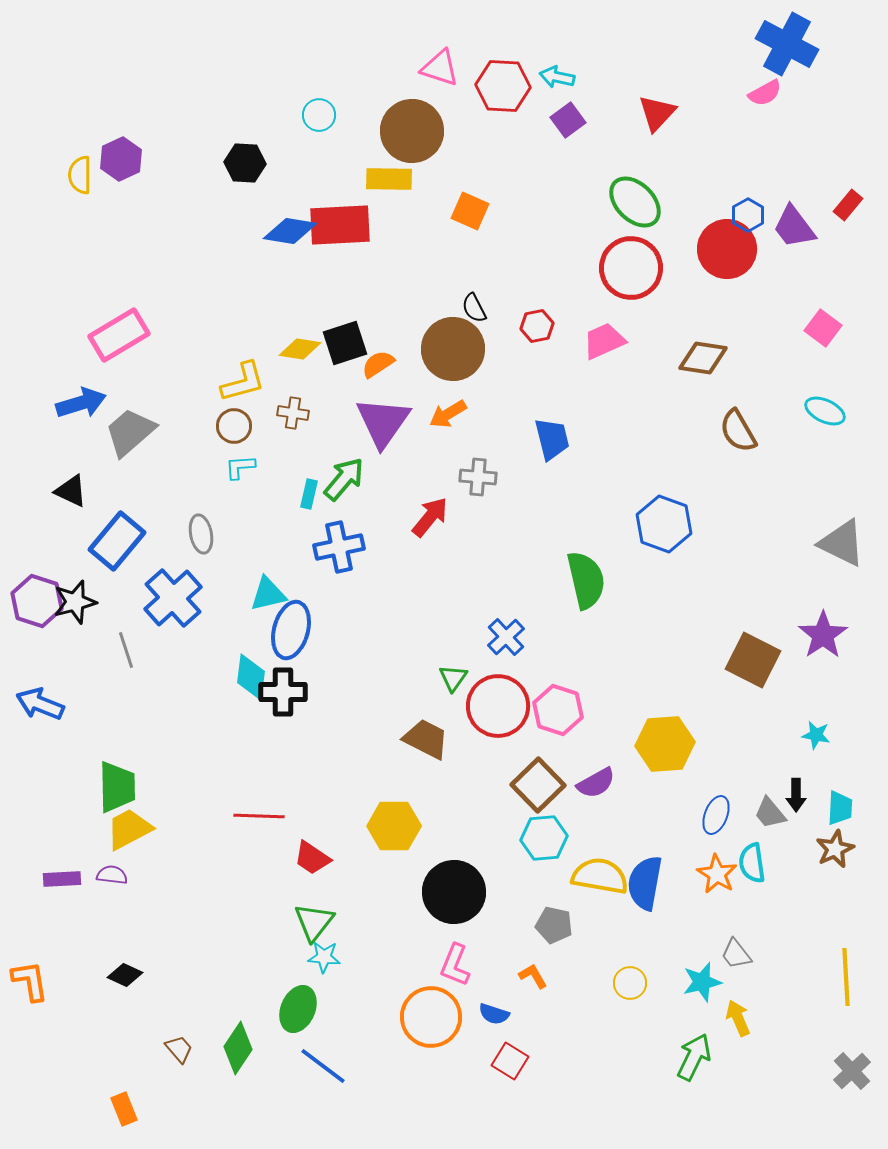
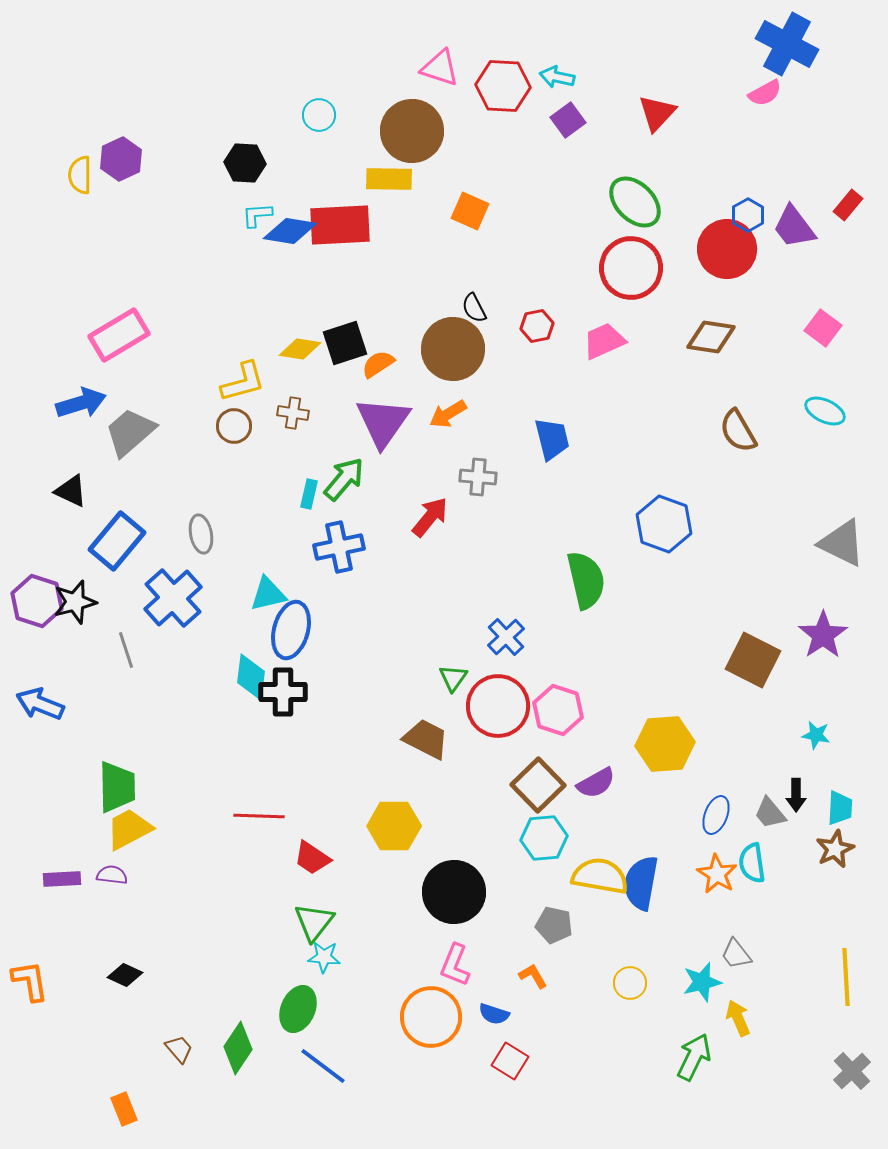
brown diamond at (703, 358): moved 8 px right, 21 px up
cyan L-shape at (240, 467): moved 17 px right, 252 px up
blue semicircle at (645, 883): moved 4 px left
